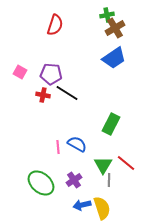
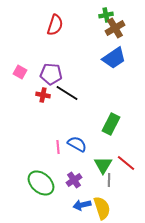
green cross: moved 1 px left
